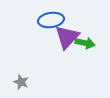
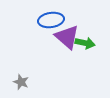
purple triangle: rotated 32 degrees counterclockwise
